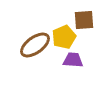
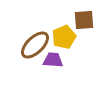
brown ellipse: rotated 8 degrees counterclockwise
purple trapezoid: moved 20 px left
